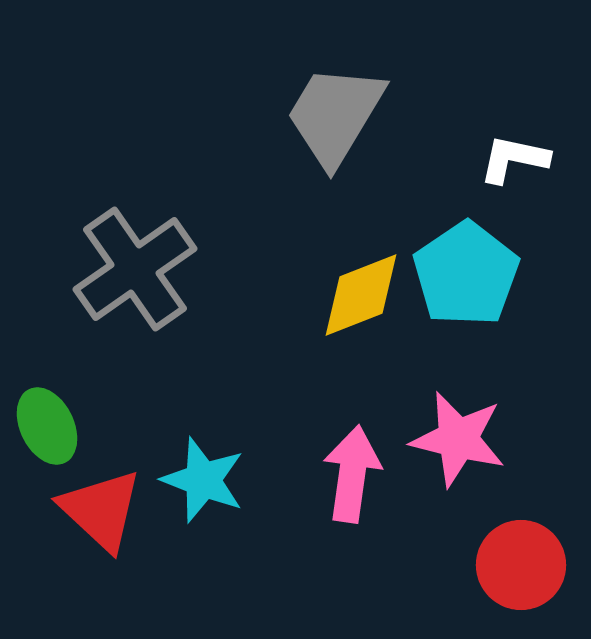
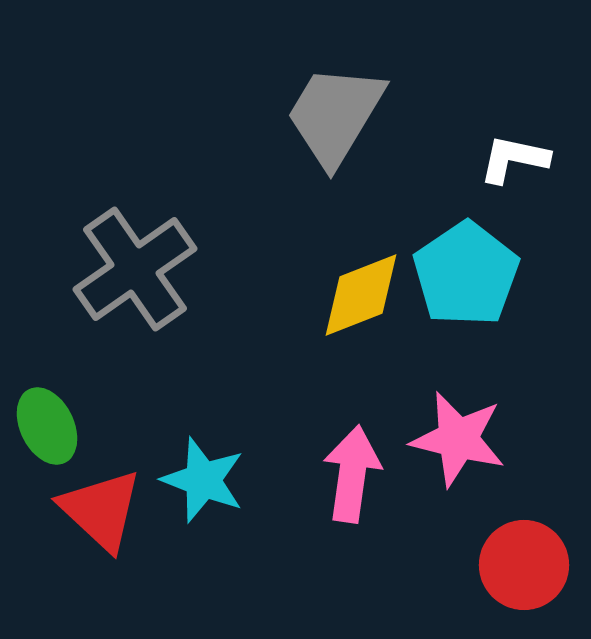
red circle: moved 3 px right
